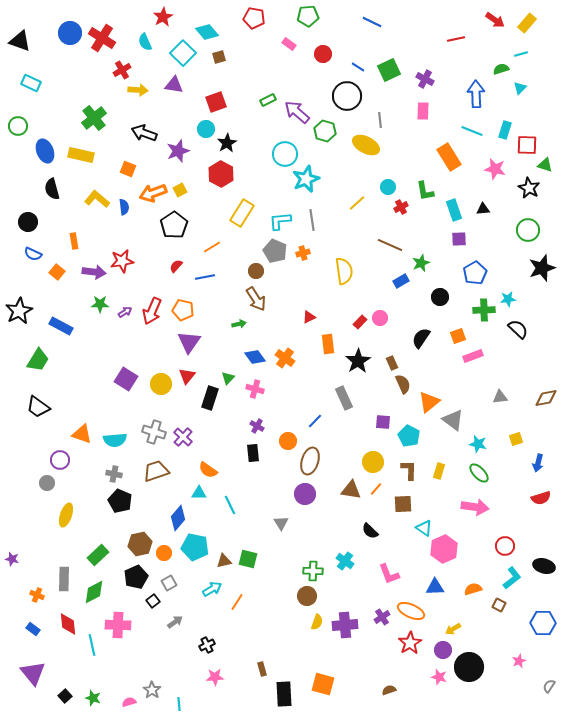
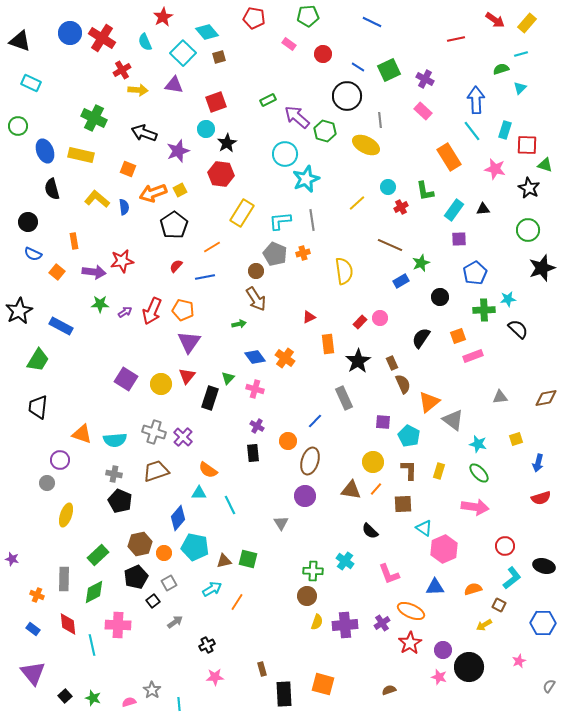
blue arrow at (476, 94): moved 6 px down
pink rectangle at (423, 111): rotated 48 degrees counterclockwise
purple arrow at (297, 112): moved 5 px down
green cross at (94, 118): rotated 25 degrees counterclockwise
cyan line at (472, 131): rotated 30 degrees clockwise
red hexagon at (221, 174): rotated 20 degrees counterclockwise
cyan rectangle at (454, 210): rotated 55 degrees clockwise
gray pentagon at (275, 251): moved 3 px down
black trapezoid at (38, 407): rotated 60 degrees clockwise
purple circle at (305, 494): moved 2 px down
purple cross at (382, 617): moved 6 px down
yellow arrow at (453, 629): moved 31 px right, 4 px up
